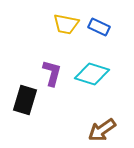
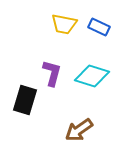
yellow trapezoid: moved 2 px left
cyan diamond: moved 2 px down
brown arrow: moved 23 px left
